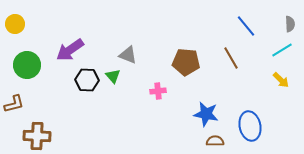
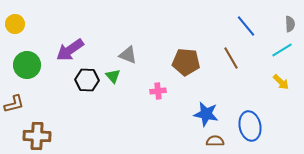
yellow arrow: moved 2 px down
